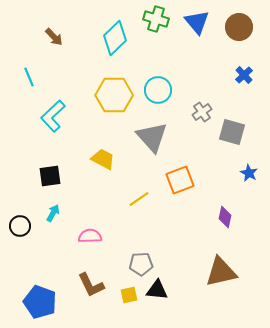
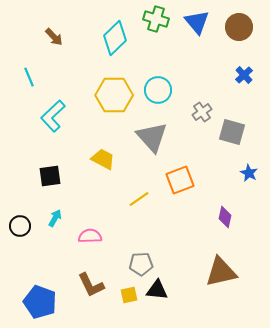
cyan arrow: moved 2 px right, 5 px down
